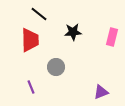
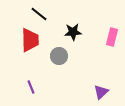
gray circle: moved 3 px right, 11 px up
purple triangle: rotated 21 degrees counterclockwise
